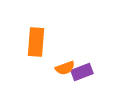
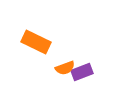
orange rectangle: rotated 68 degrees counterclockwise
